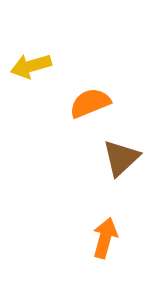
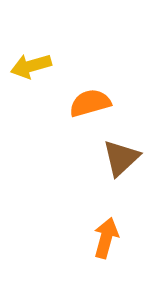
orange semicircle: rotated 6 degrees clockwise
orange arrow: moved 1 px right
